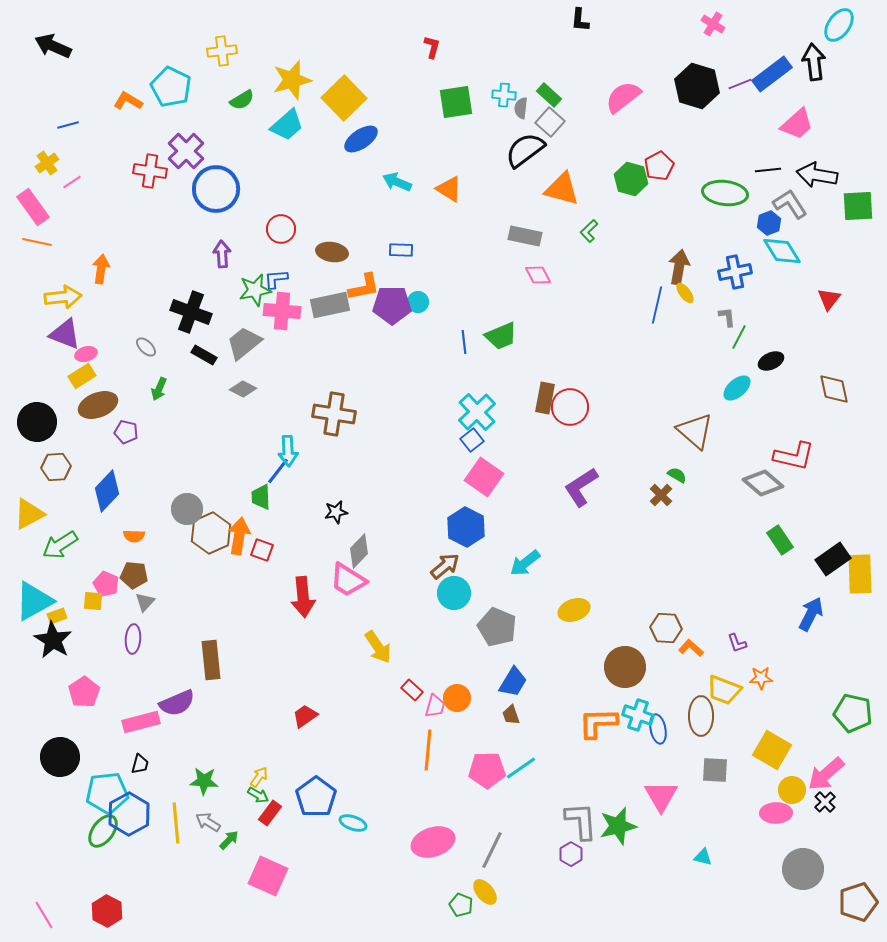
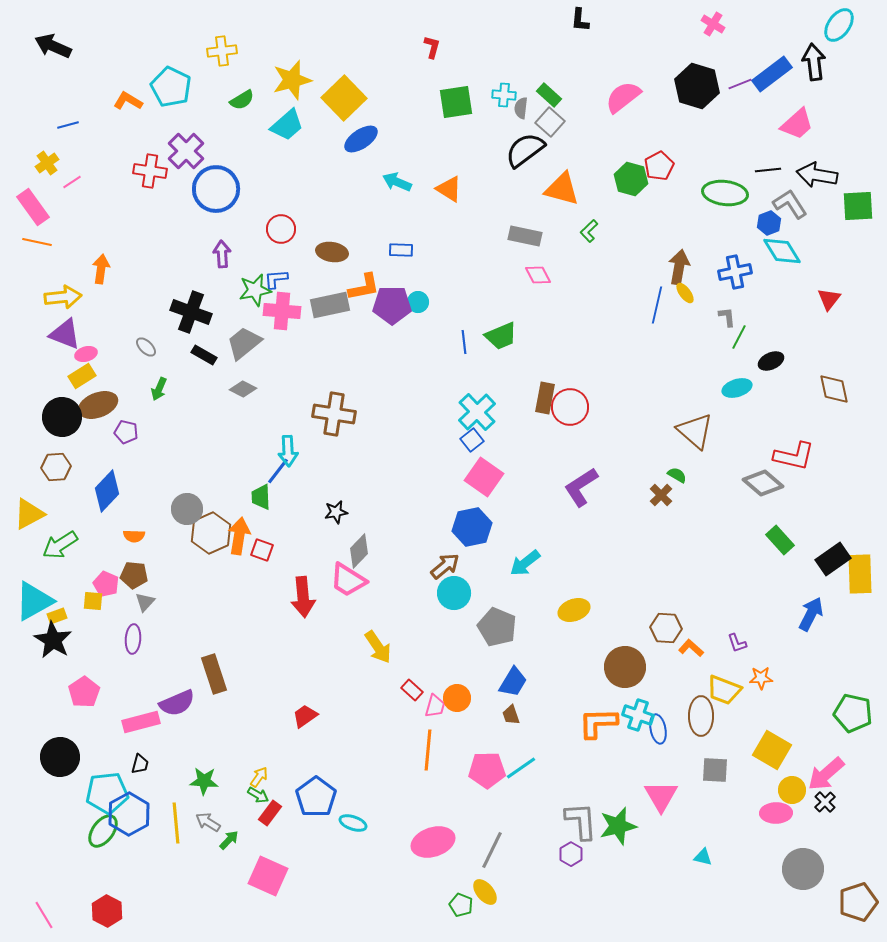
cyan ellipse at (737, 388): rotated 24 degrees clockwise
black circle at (37, 422): moved 25 px right, 5 px up
blue hexagon at (466, 527): moved 6 px right; rotated 21 degrees clockwise
green rectangle at (780, 540): rotated 8 degrees counterclockwise
brown rectangle at (211, 660): moved 3 px right, 14 px down; rotated 12 degrees counterclockwise
